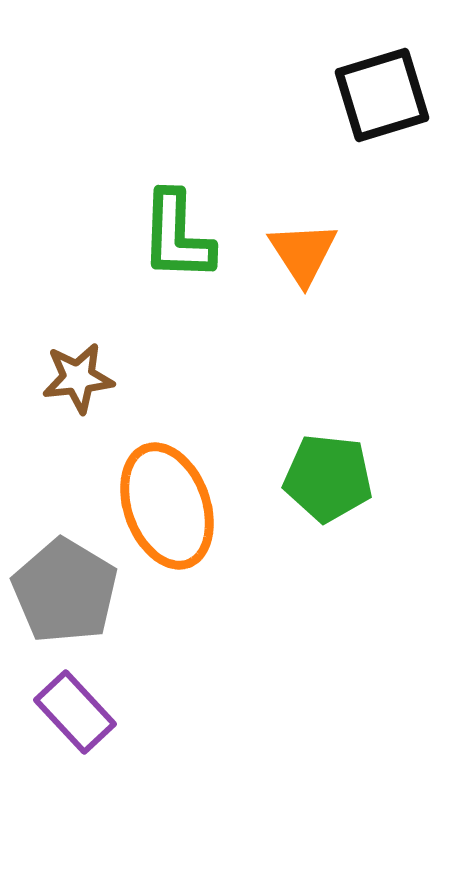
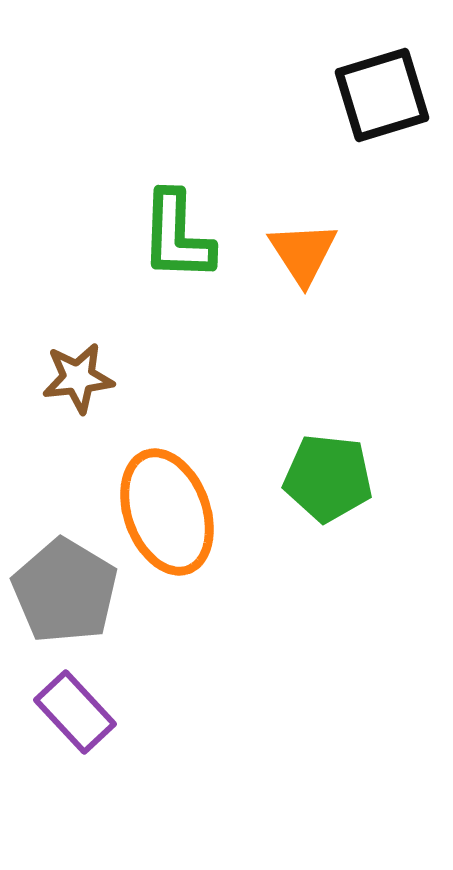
orange ellipse: moved 6 px down
